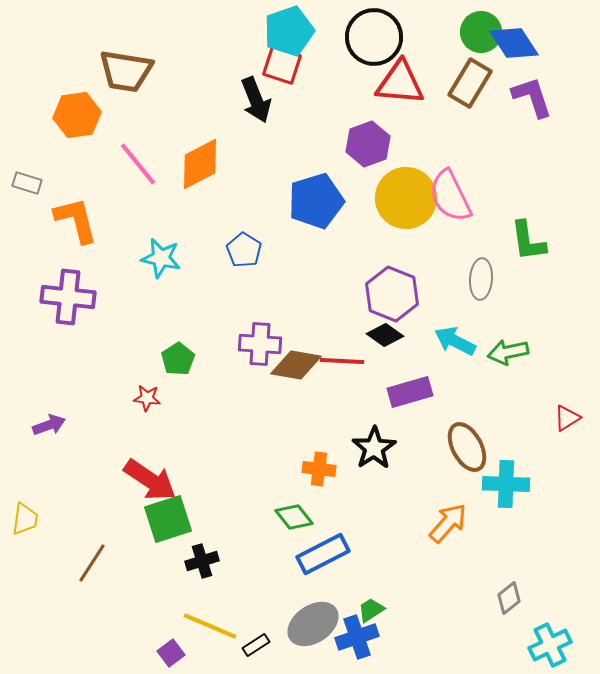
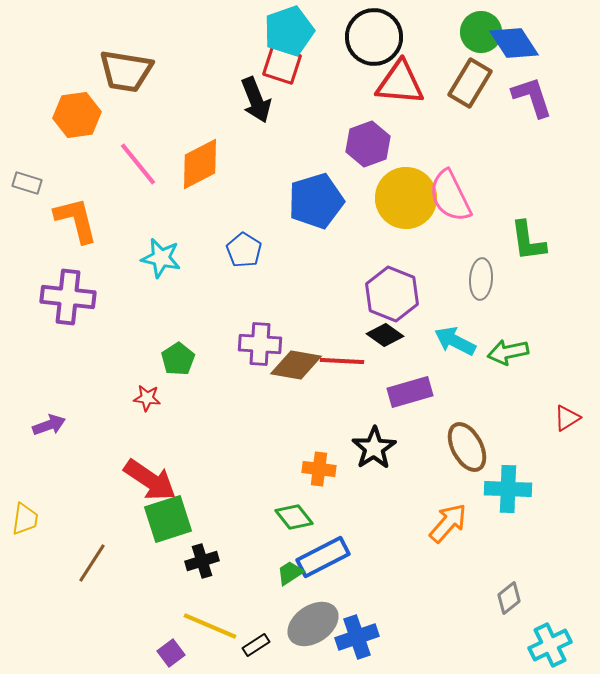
cyan cross at (506, 484): moved 2 px right, 5 px down
blue rectangle at (323, 554): moved 3 px down
green trapezoid at (371, 610): moved 81 px left, 37 px up
